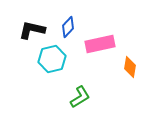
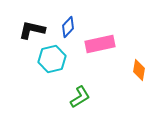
orange diamond: moved 9 px right, 3 px down
